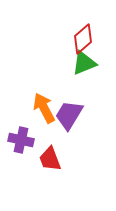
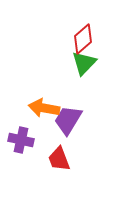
green triangle: rotated 24 degrees counterclockwise
orange arrow: rotated 52 degrees counterclockwise
purple trapezoid: moved 1 px left, 5 px down
red trapezoid: moved 9 px right
